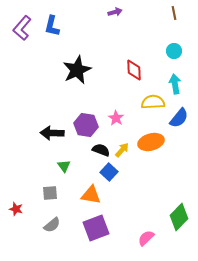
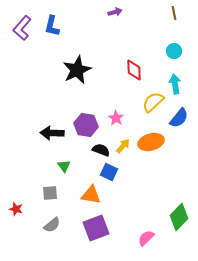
yellow semicircle: rotated 40 degrees counterclockwise
yellow arrow: moved 1 px right, 4 px up
blue square: rotated 18 degrees counterclockwise
